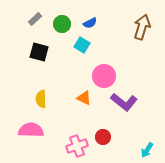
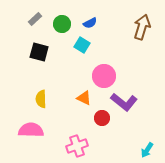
red circle: moved 1 px left, 19 px up
